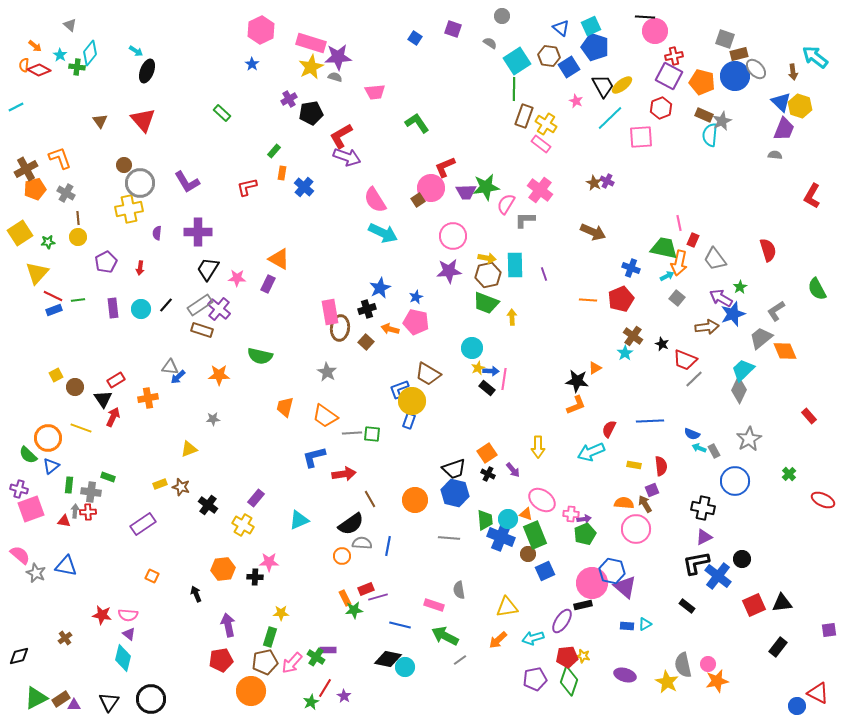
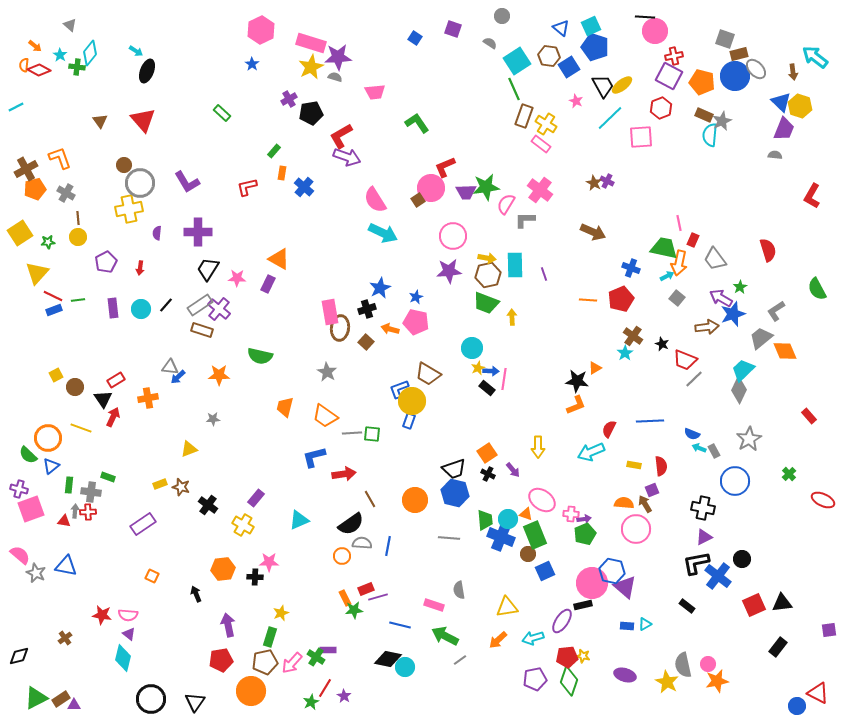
green line at (514, 89): rotated 25 degrees counterclockwise
yellow star at (281, 613): rotated 21 degrees counterclockwise
black triangle at (109, 702): moved 86 px right
